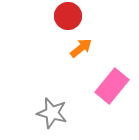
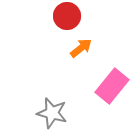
red circle: moved 1 px left
